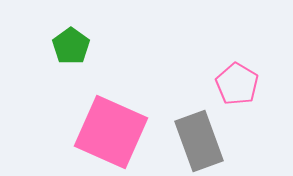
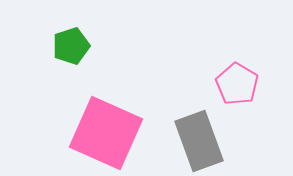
green pentagon: rotated 18 degrees clockwise
pink square: moved 5 px left, 1 px down
